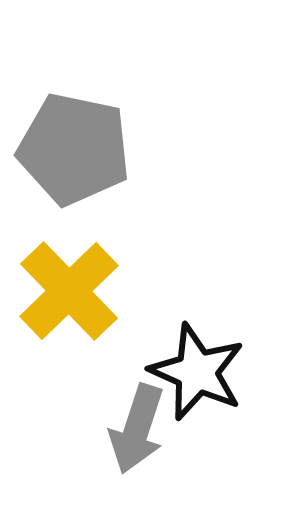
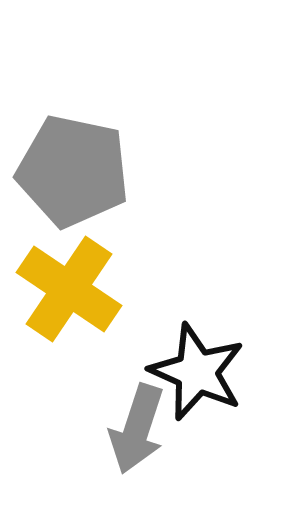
gray pentagon: moved 1 px left, 22 px down
yellow cross: moved 2 px up; rotated 12 degrees counterclockwise
